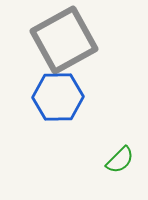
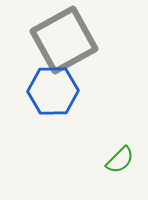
blue hexagon: moved 5 px left, 6 px up
